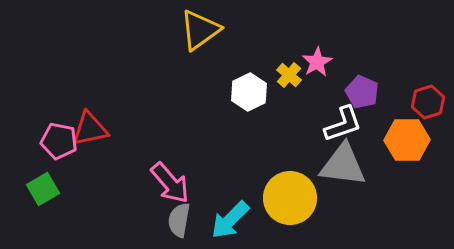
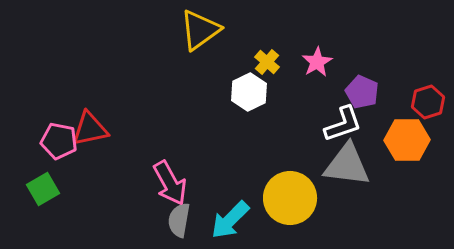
yellow cross: moved 22 px left, 13 px up
gray triangle: moved 4 px right
pink arrow: rotated 12 degrees clockwise
